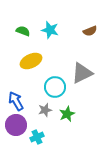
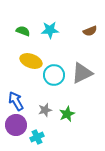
cyan star: rotated 18 degrees counterclockwise
yellow ellipse: rotated 45 degrees clockwise
cyan circle: moved 1 px left, 12 px up
